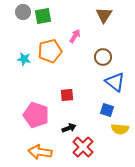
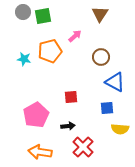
brown triangle: moved 4 px left, 1 px up
pink arrow: rotated 16 degrees clockwise
brown circle: moved 2 px left
blue triangle: rotated 10 degrees counterclockwise
red square: moved 4 px right, 2 px down
blue square: moved 2 px up; rotated 24 degrees counterclockwise
pink pentagon: rotated 25 degrees clockwise
black arrow: moved 1 px left, 2 px up; rotated 16 degrees clockwise
